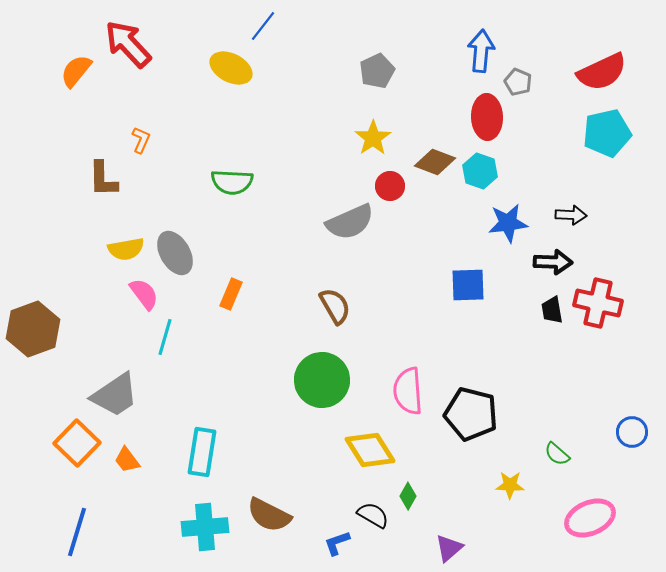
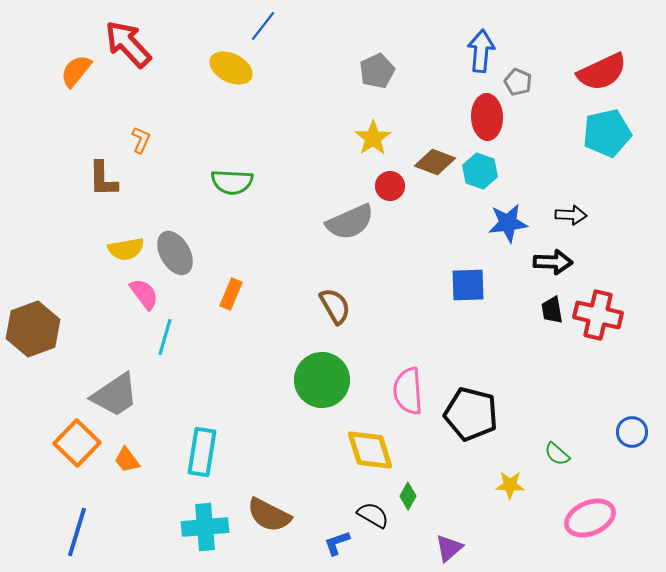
red cross at (598, 303): moved 12 px down
yellow diamond at (370, 450): rotated 15 degrees clockwise
